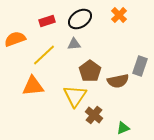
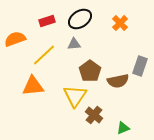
orange cross: moved 1 px right, 8 px down
